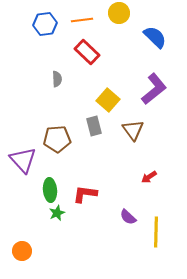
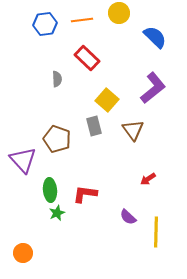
red rectangle: moved 6 px down
purple L-shape: moved 1 px left, 1 px up
yellow square: moved 1 px left
brown pentagon: rotated 24 degrees clockwise
red arrow: moved 1 px left, 2 px down
orange circle: moved 1 px right, 2 px down
